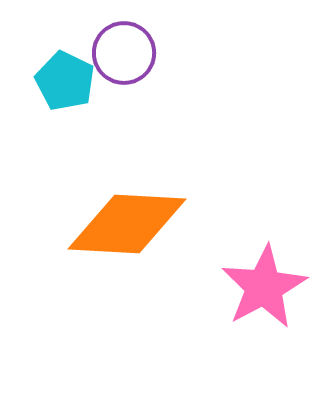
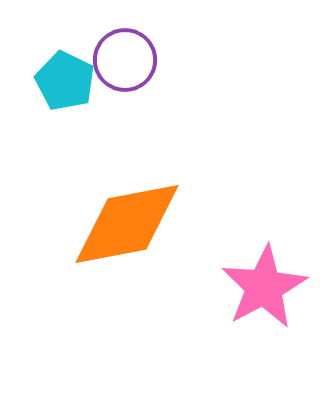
purple circle: moved 1 px right, 7 px down
orange diamond: rotated 14 degrees counterclockwise
